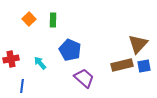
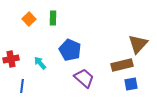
green rectangle: moved 2 px up
blue square: moved 13 px left, 18 px down
